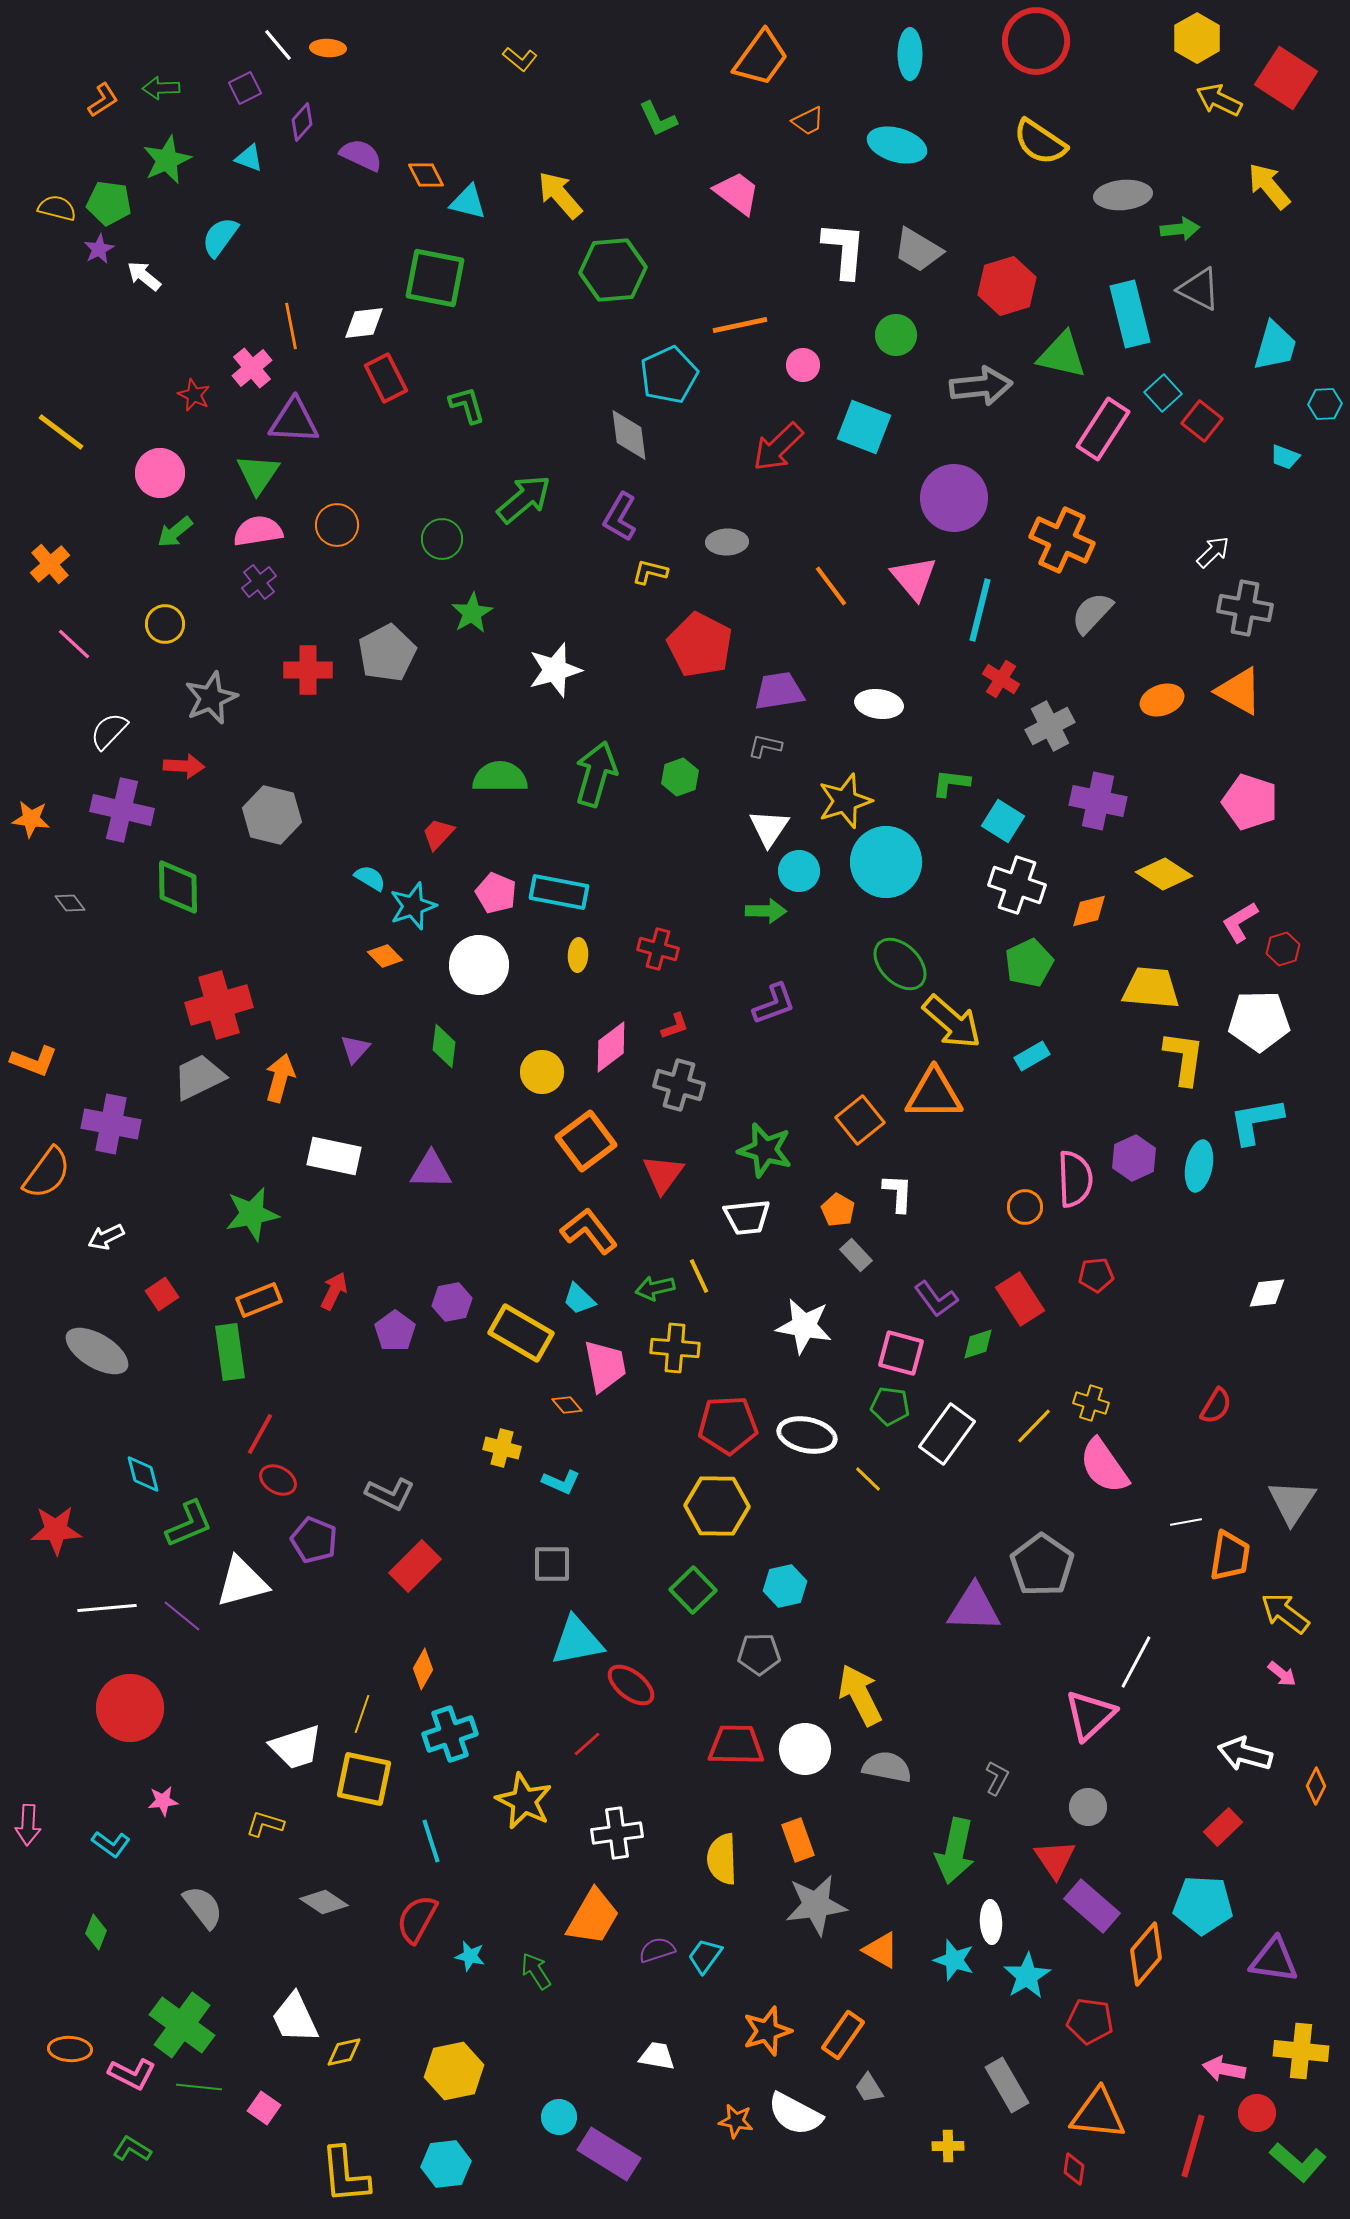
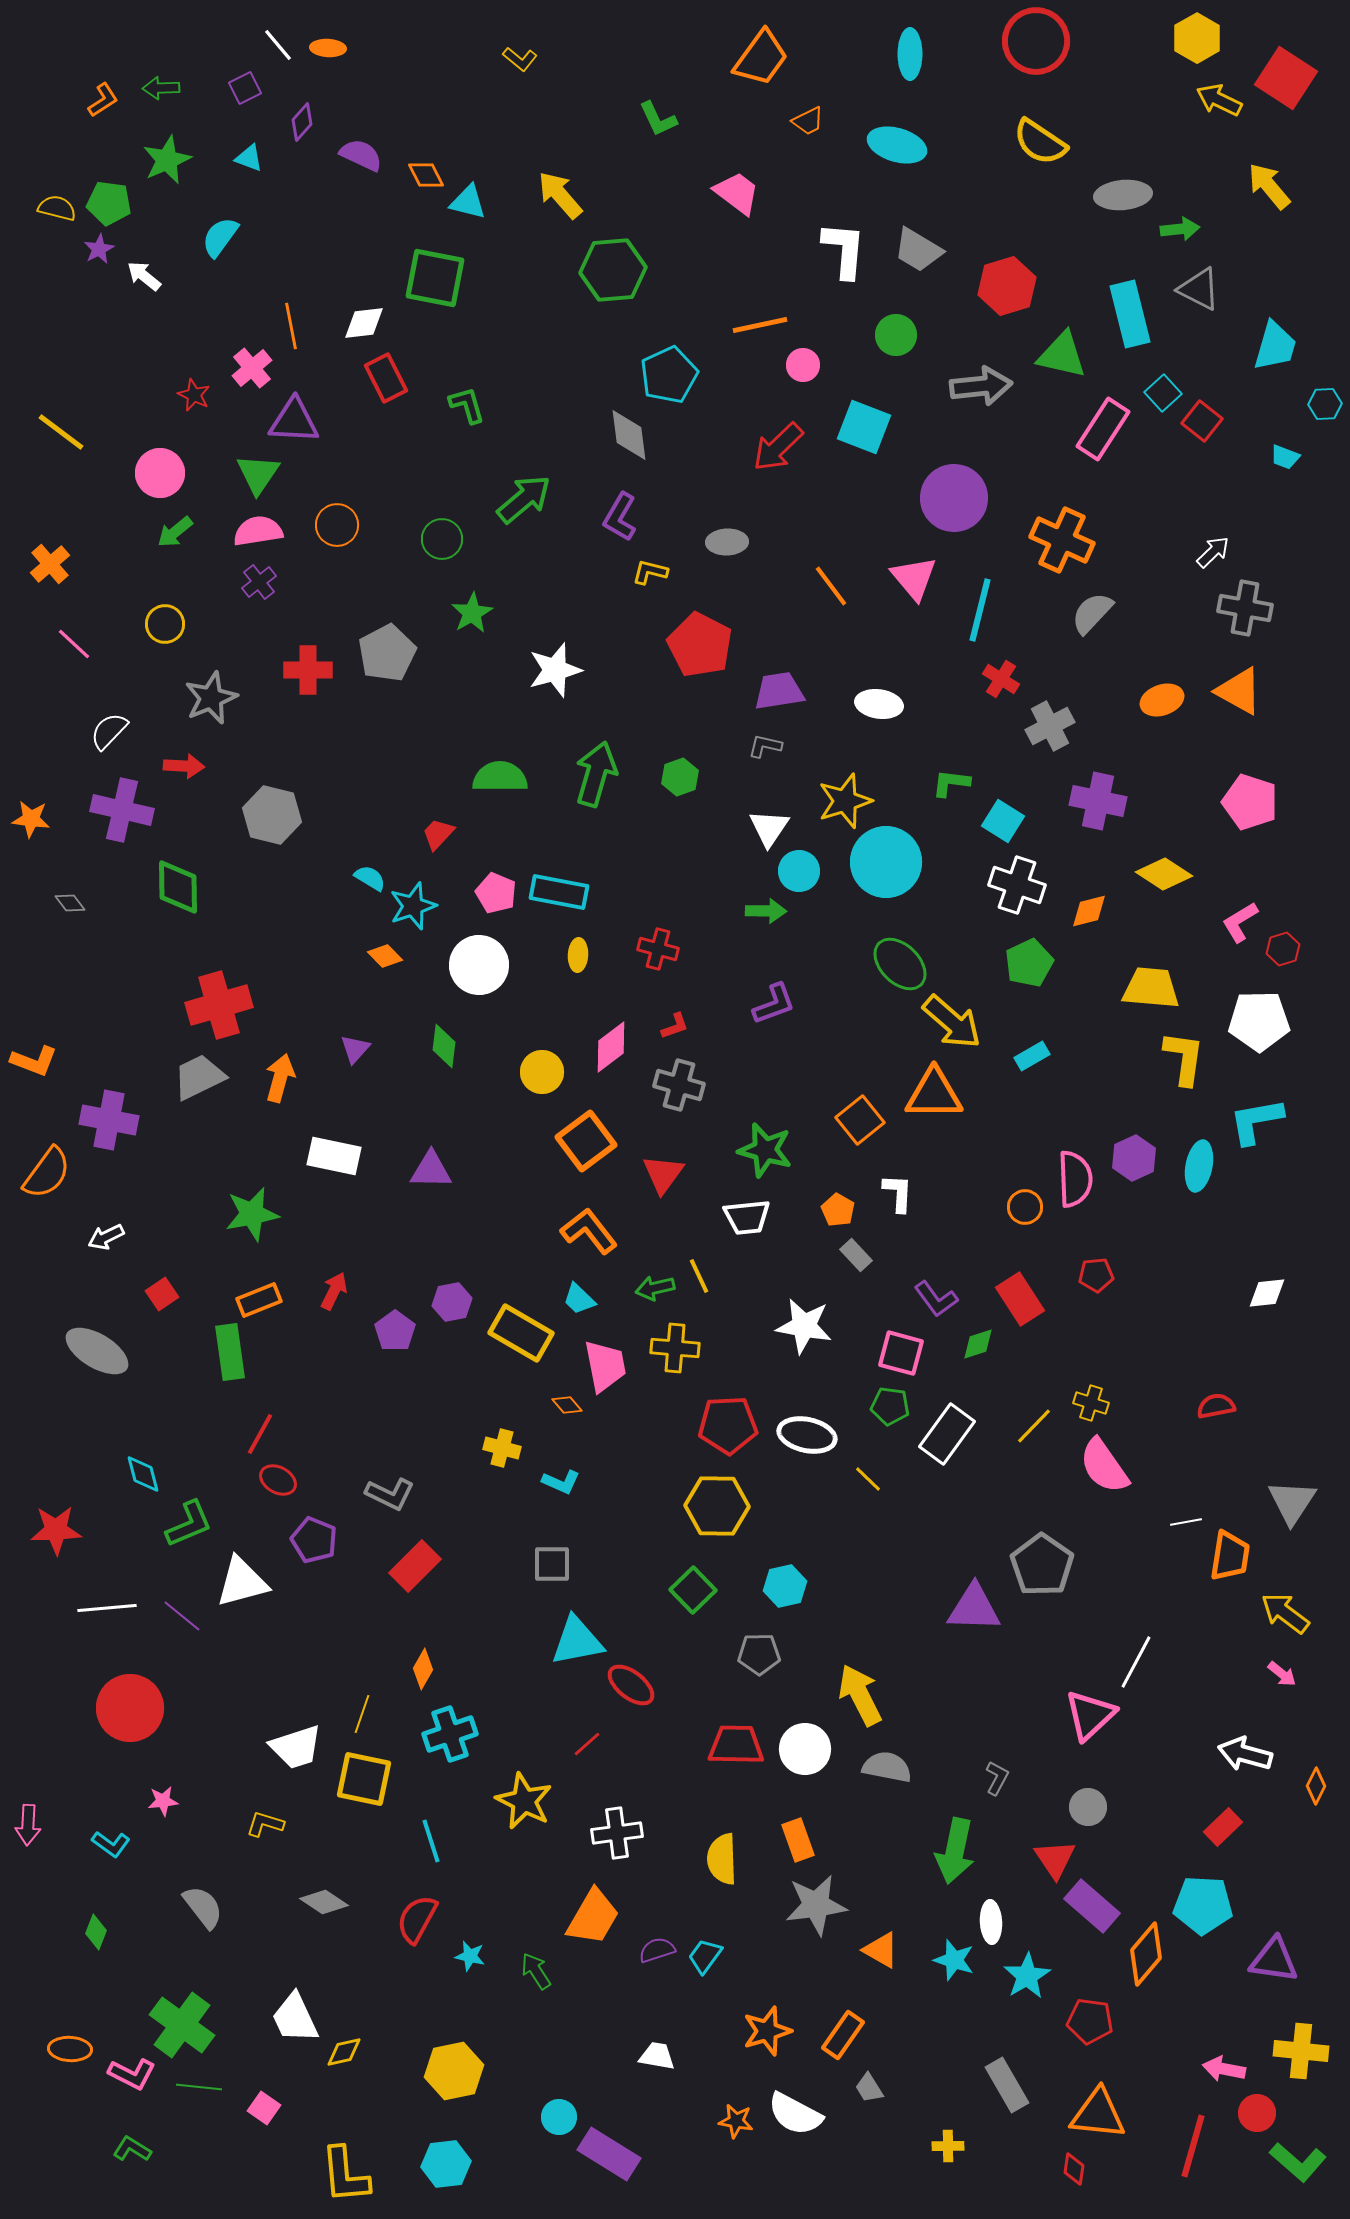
orange line at (740, 325): moved 20 px right
purple cross at (111, 1124): moved 2 px left, 4 px up
red semicircle at (1216, 1406): rotated 132 degrees counterclockwise
